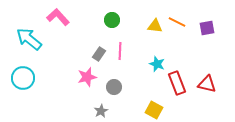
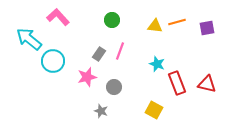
orange line: rotated 42 degrees counterclockwise
pink line: rotated 18 degrees clockwise
cyan circle: moved 30 px right, 17 px up
gray star: rotated 24 degrees counterclockwise
